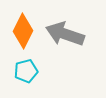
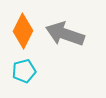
cyan pentagon: moved 2 px left
